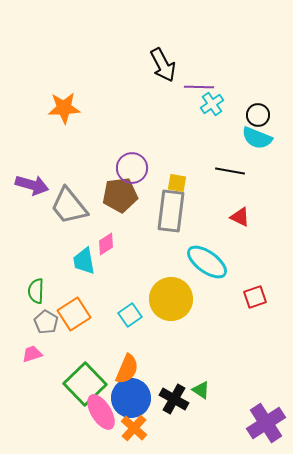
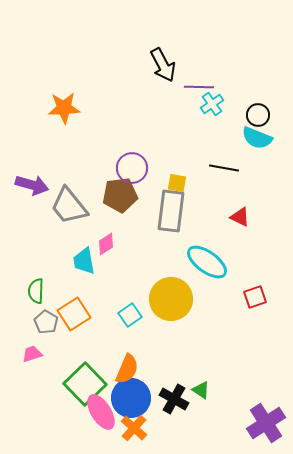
black line: moved 6 px left, 3 px up
